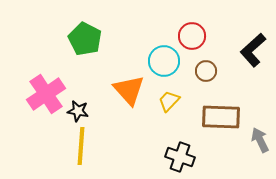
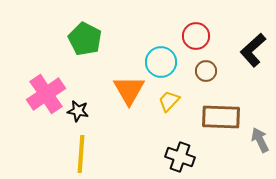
red circle: moved 4 px right
cyan circle: moved 3 px left, 1 px down
orange triangle: rotated 12 degrees clockwise
yellow line: moved 8 px down
